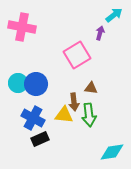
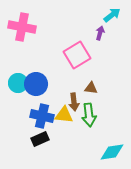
cyan arrow: moved 2 px left
blue cross: moved 9 px right, 2 px up; rotated 15 degrees counterclockwise
